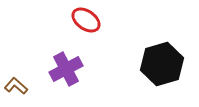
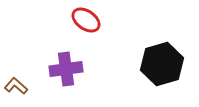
purple cross: rotated 20 degrees clockwise
